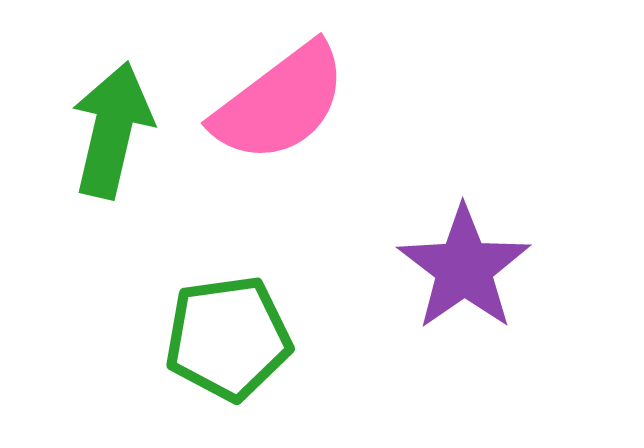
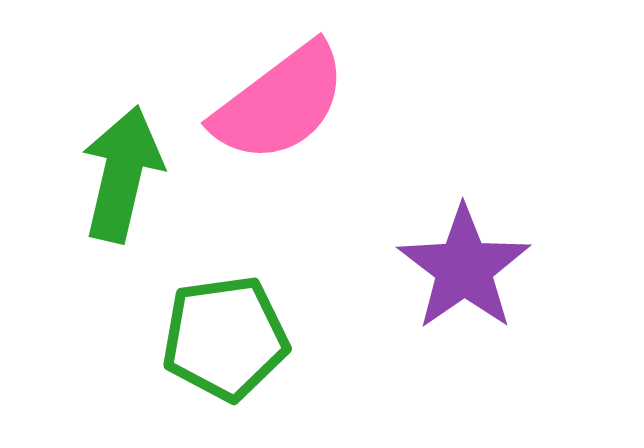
green arrow: moved 10 px right, 44 px down
green pentagon: moved 3 px left
